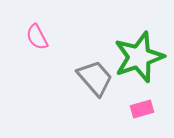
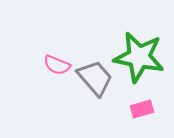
pink semicircle: moved 20 px right, 28 px down; rotated 40 degrees counterclockwise
green star: rotated 30 degrees clockwise
